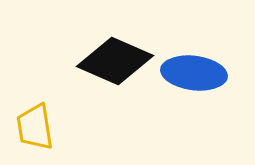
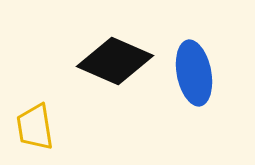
blue ellipse: rotated 72 degrees clockwise
